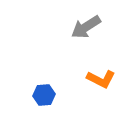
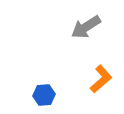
orange L-shape: rotated 68 degrees counterclockwise
